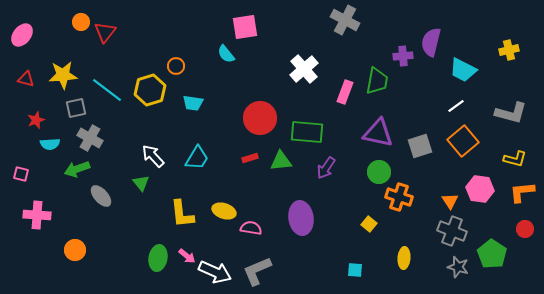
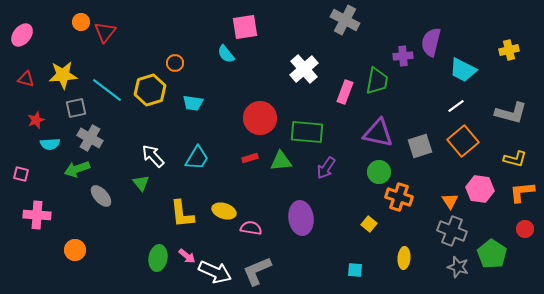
orange circle at (176, 66): moved 1 px left, 3 px up
